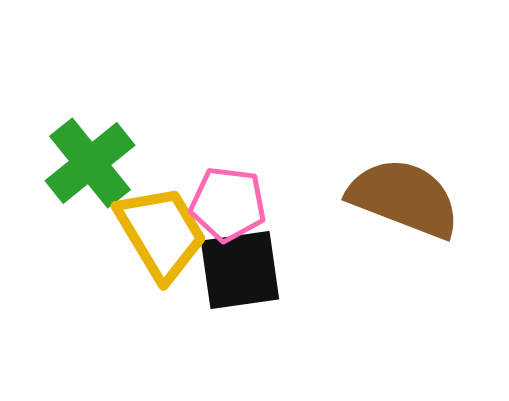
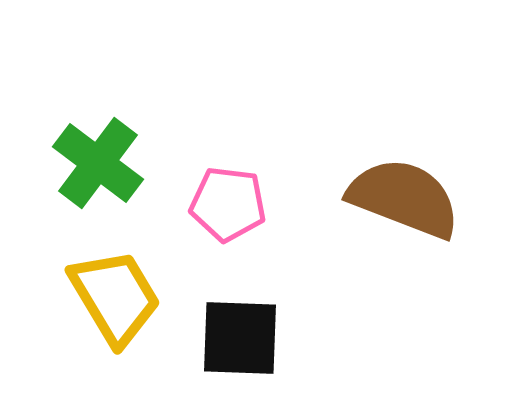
green cross: moved 8 px right; rotated 14 degrees counterclockwise
yellow trapezoid: moved 46 px left, 64 px down
black square: moved 68 px down; rotated 10 degrees clockwise
